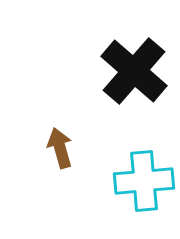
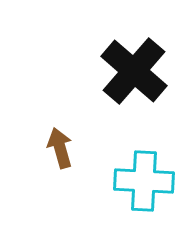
cyan cross: rotated 8 degrees clockwise
